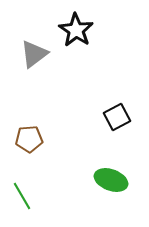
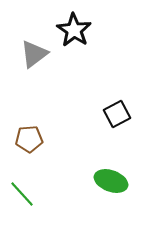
black star: moved 2 px left
black square: moved 3 px up
green ellipse: moved 1 px down
green line: moved 2 px up; rotated 12 degrees counterclockwise
